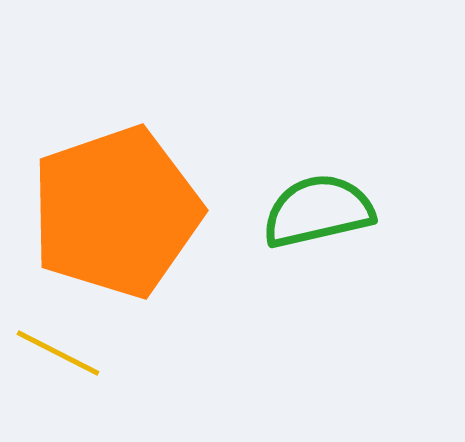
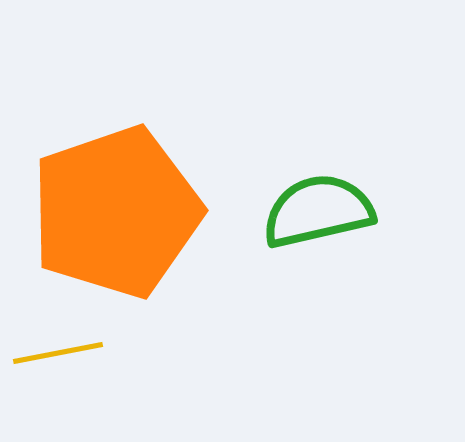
yellow line: rotated 38 degrees counterclockwise
